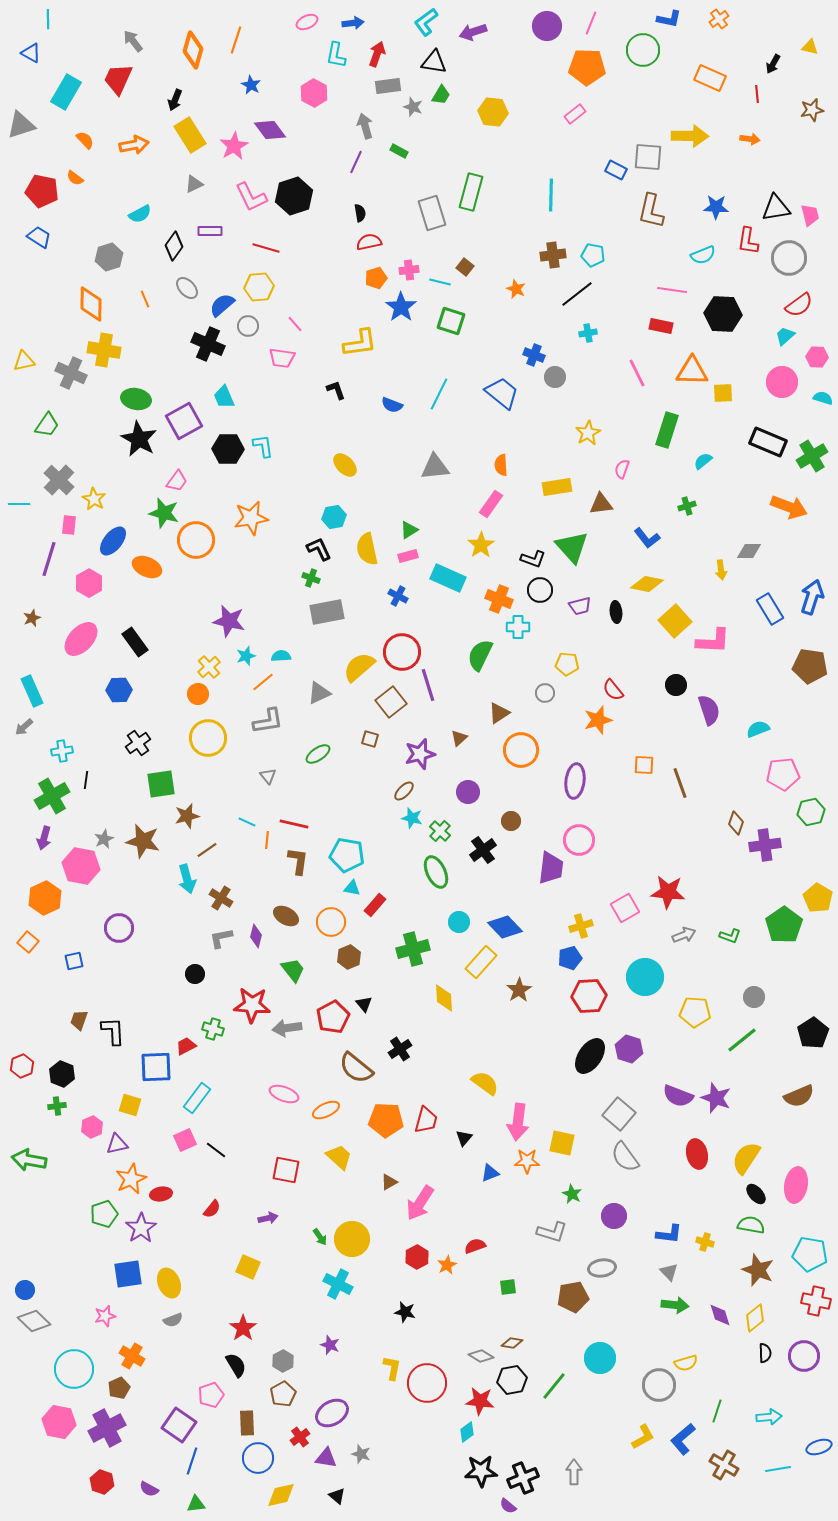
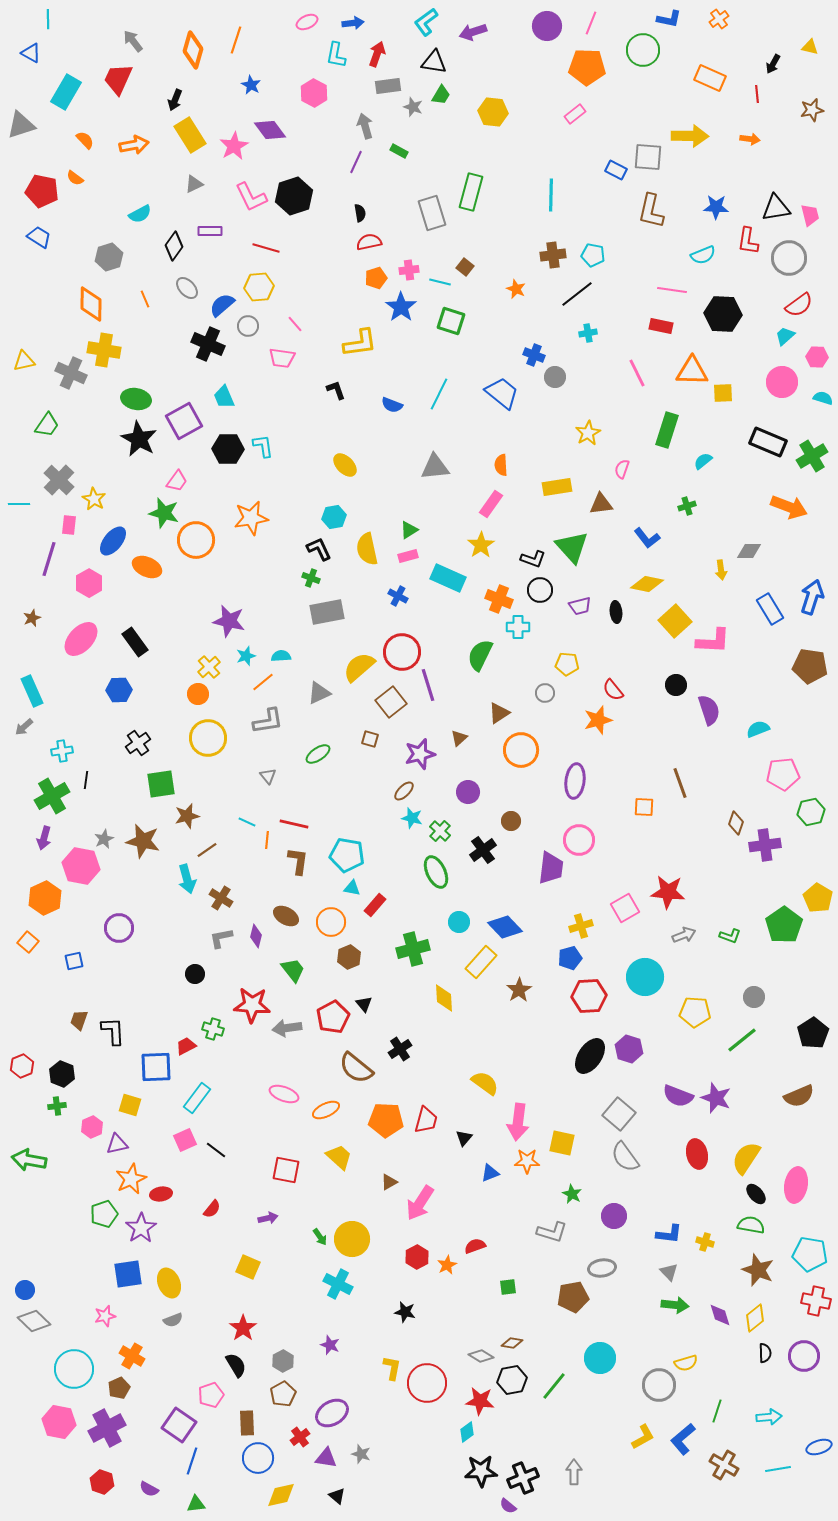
orange square at (644, 765): moved 42 px down
